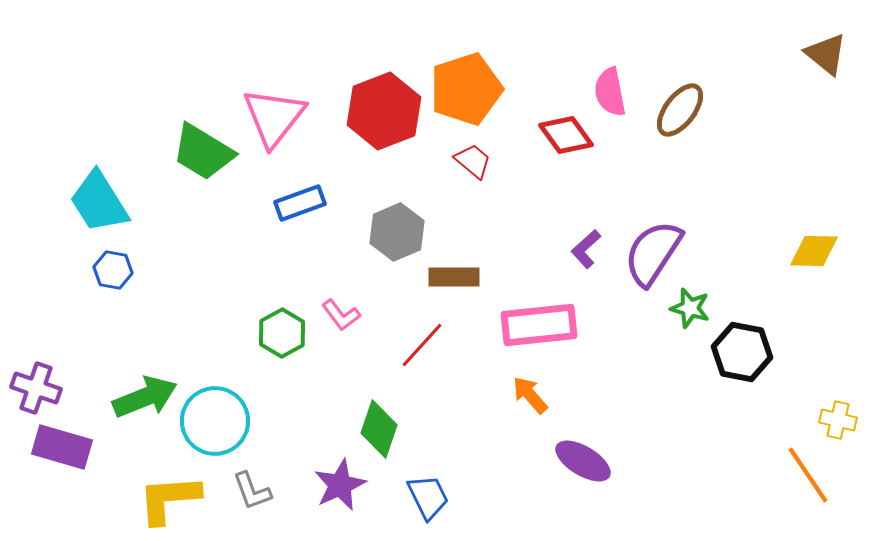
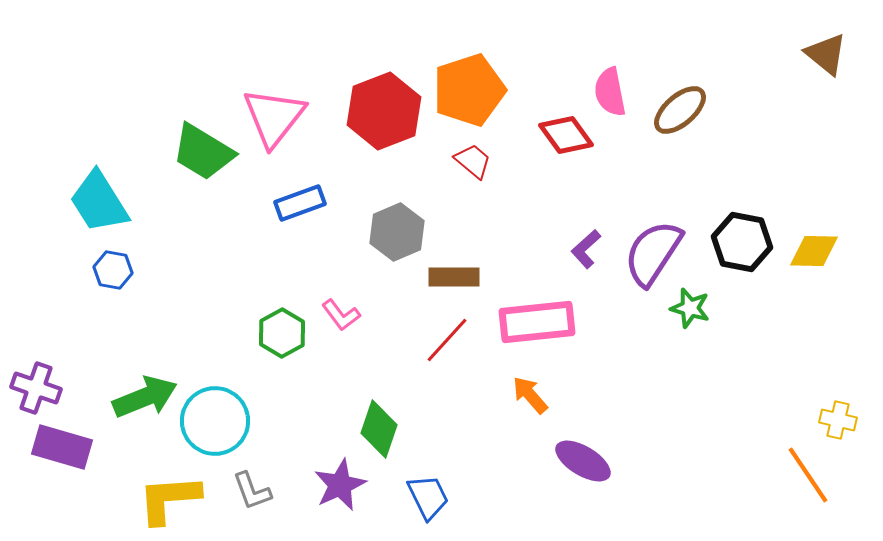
orange pentagon: moved 3 px right, 1 px down
brown ellipse: rotated 12 degrees clockwise
pink rectangle: moved 2 px left, 3 px up
red line: moved 25 px right, 5 px up
black hexagon: moved 110 px up
